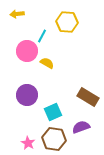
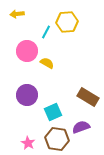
yellow hexagon: rotated 10 degrees counterclockwise
cyan line: moved 4 px right, 4 px up
brown hexagon: moved 3 px right
